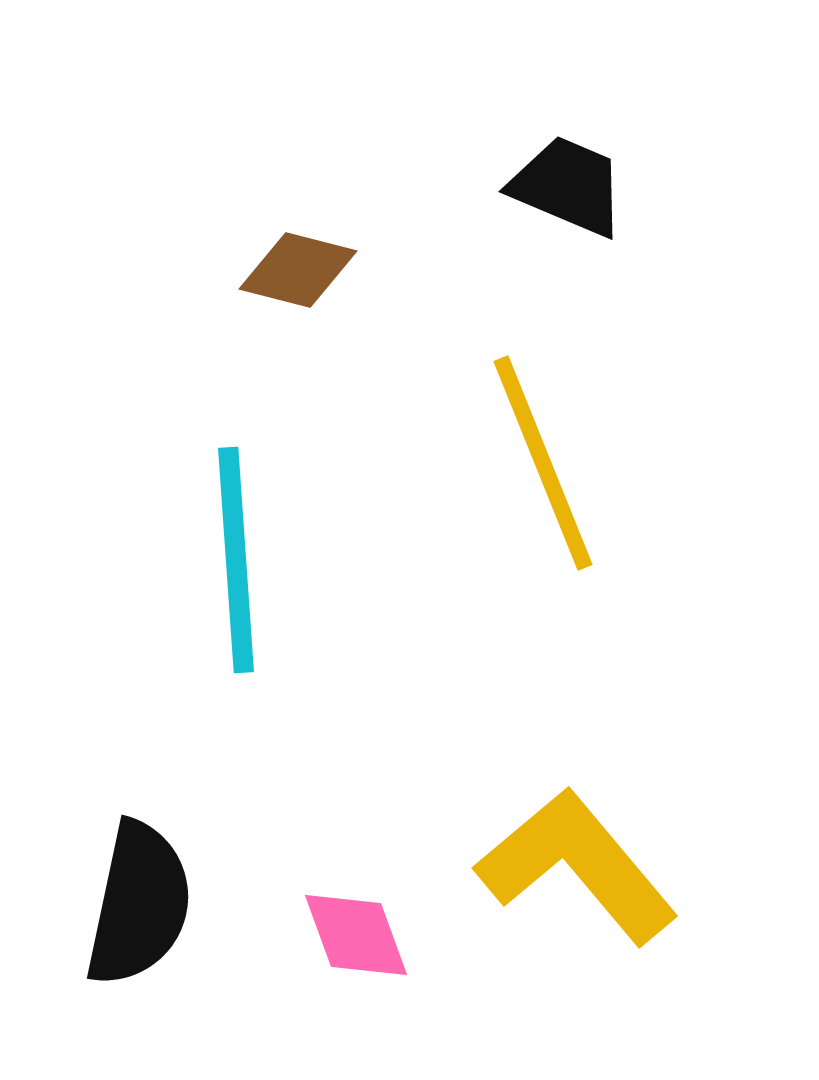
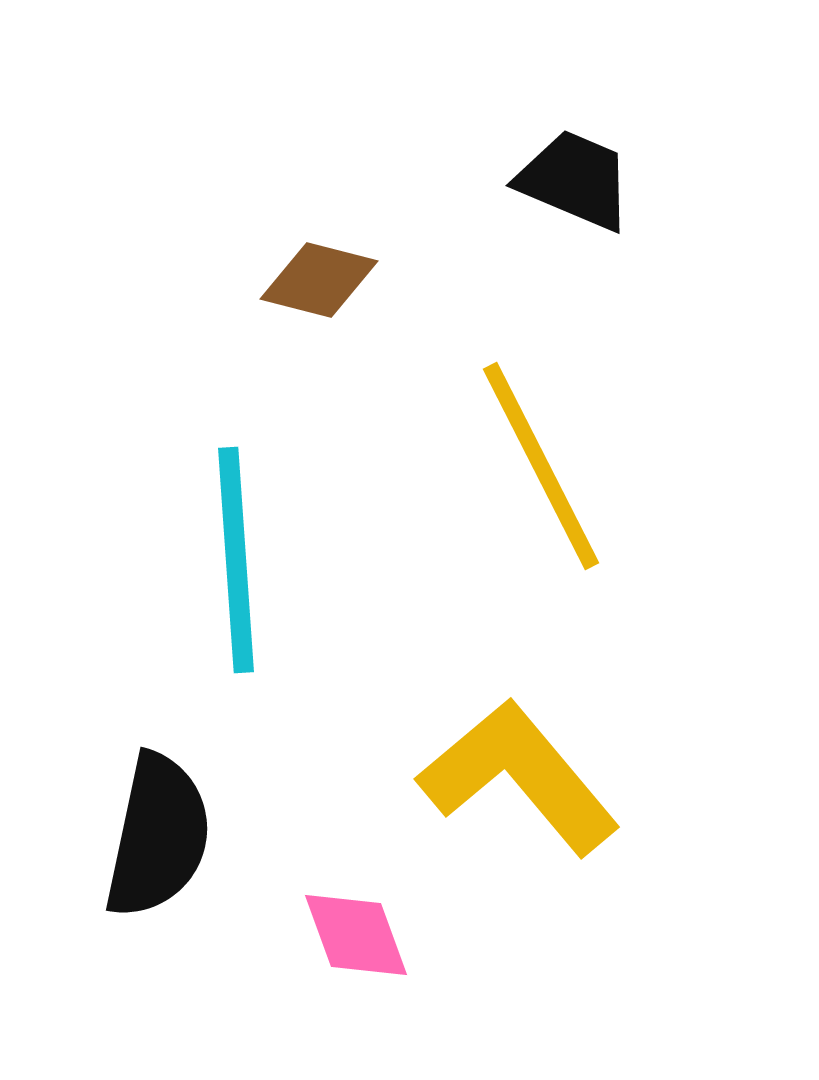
black trapezoid: moved 7 px right, 6 px up
brown diamond: moved 21 px right, 10 px down
yellow line: moved 2 px left, 3 px down; rotated 5 degrees counterclockwise
yellow L-shape: moved 58 px left, 89 px up
black semicircle: moved 19 px right, 68 px up
